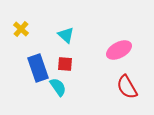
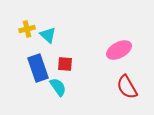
yellow cross: moved 6 px right; rotated 35 degrees clockwise
cyan triangle: moved 18 px left
